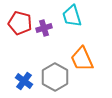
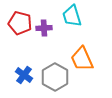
purple cross: rotated 14 degrees clockwise
blue cross: moved 6 px up
